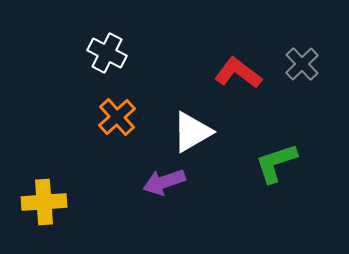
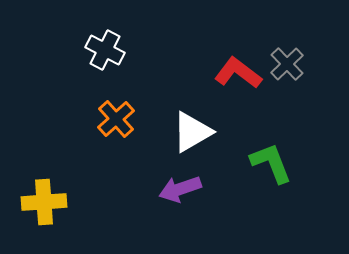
white cross: moved 2 px left, 3 px up
gray cross: moved 15 px left
orange cross: moved 1 px left, 2 px down
green L-shape: moved 5 px left; rotated 87 degrees clockwise
purple arrow: moved 16 px right, 7 px down
